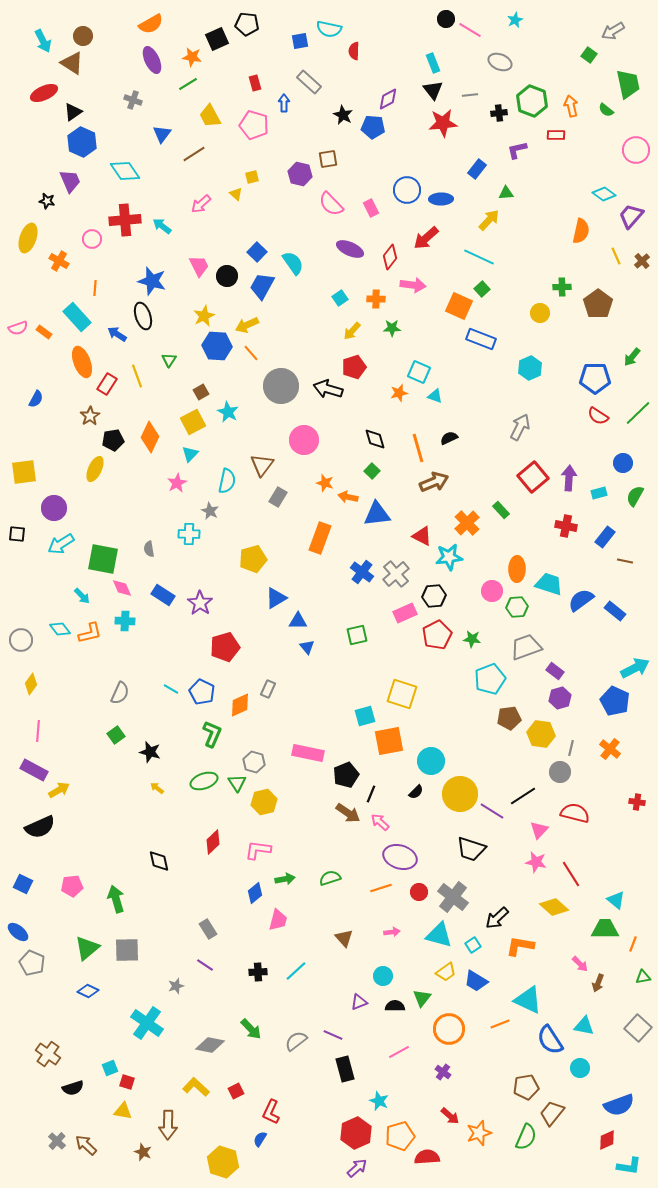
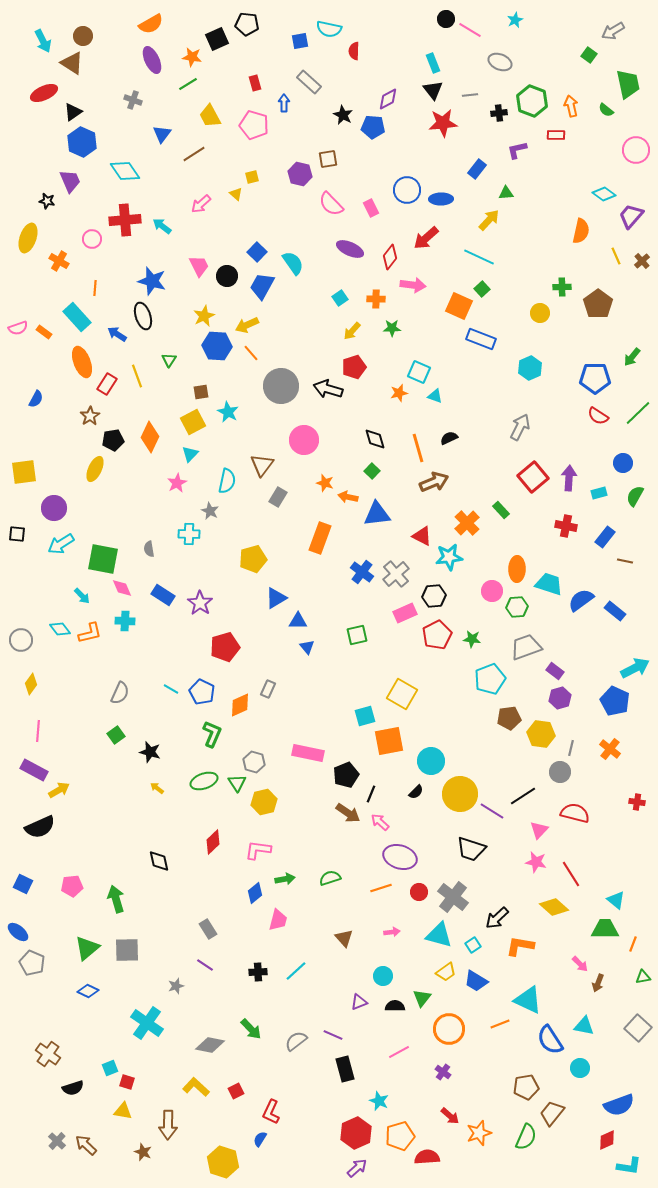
brown square at (201, 392): rotated 21 degrees clockwise
yellow square at (402, 694): rotated 12 degrees clockwise
